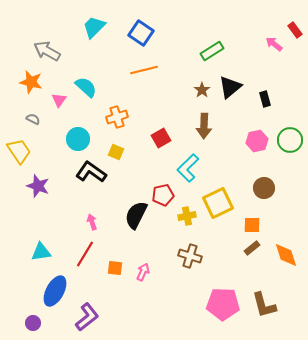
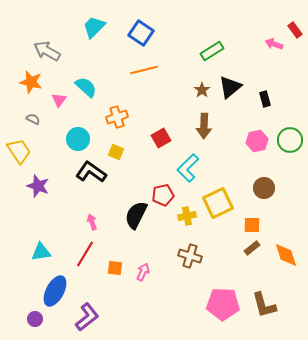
pink arrow at (274, 44): rotated 18 degrees counterclockwise
purple circle at (33, 323): moved 2 px right, 4 px up
